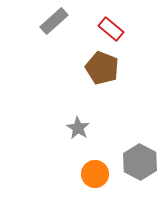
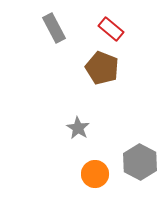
gray rectangle: moved 7 px down; rotated 76 degrees counterclockwise
